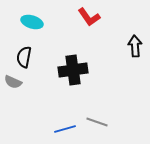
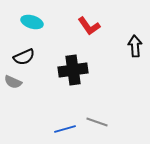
red L-shape: moved 9 px down
black semicircle: rotated 125 degrees counterclockwise
